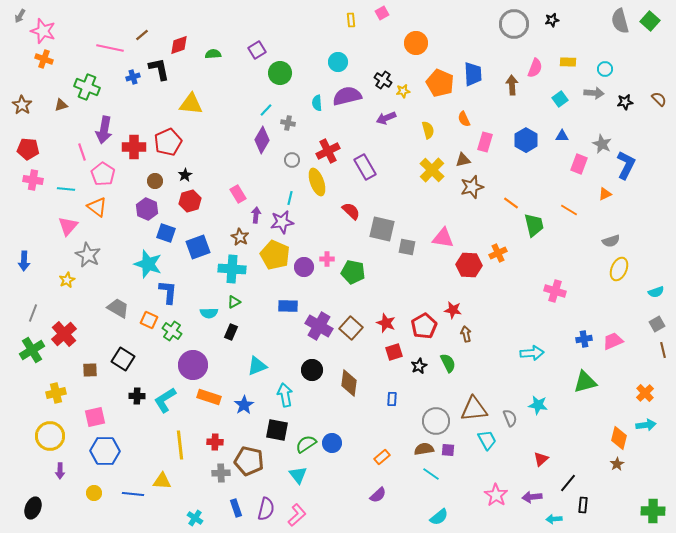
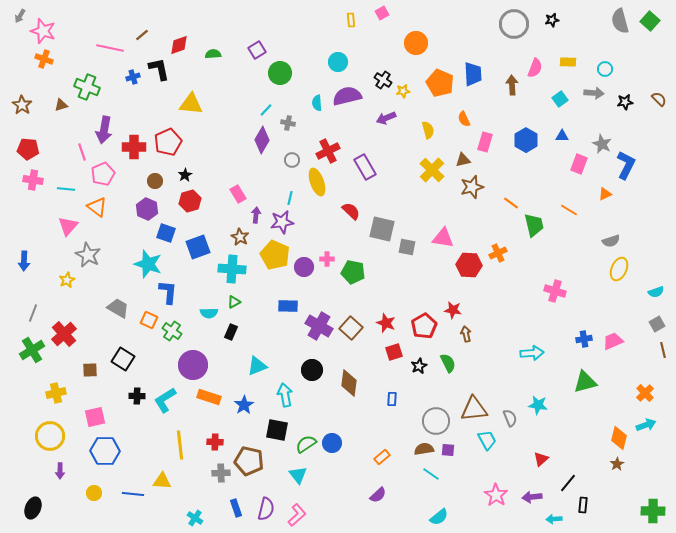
pink pentagon at (103, 174): rotated 15 degrees clockwise
cyan arrow at (646, 425): rotated 12 degrees counterclockwise
